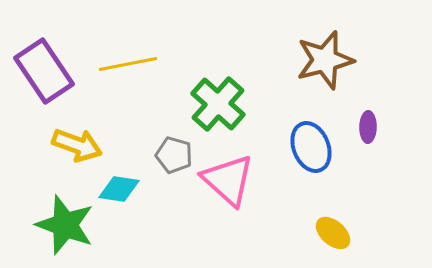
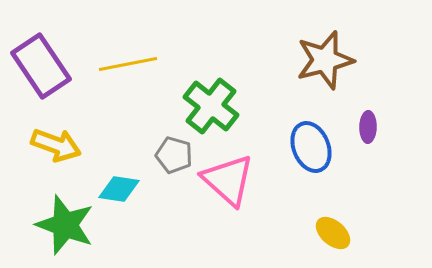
purple rectangle: moved 3 px left, 5 px up
green cross: moved 7 px left, 2 px down; rotated 4 degrees counterclockwise
yellow arrow: moved 21 px left
